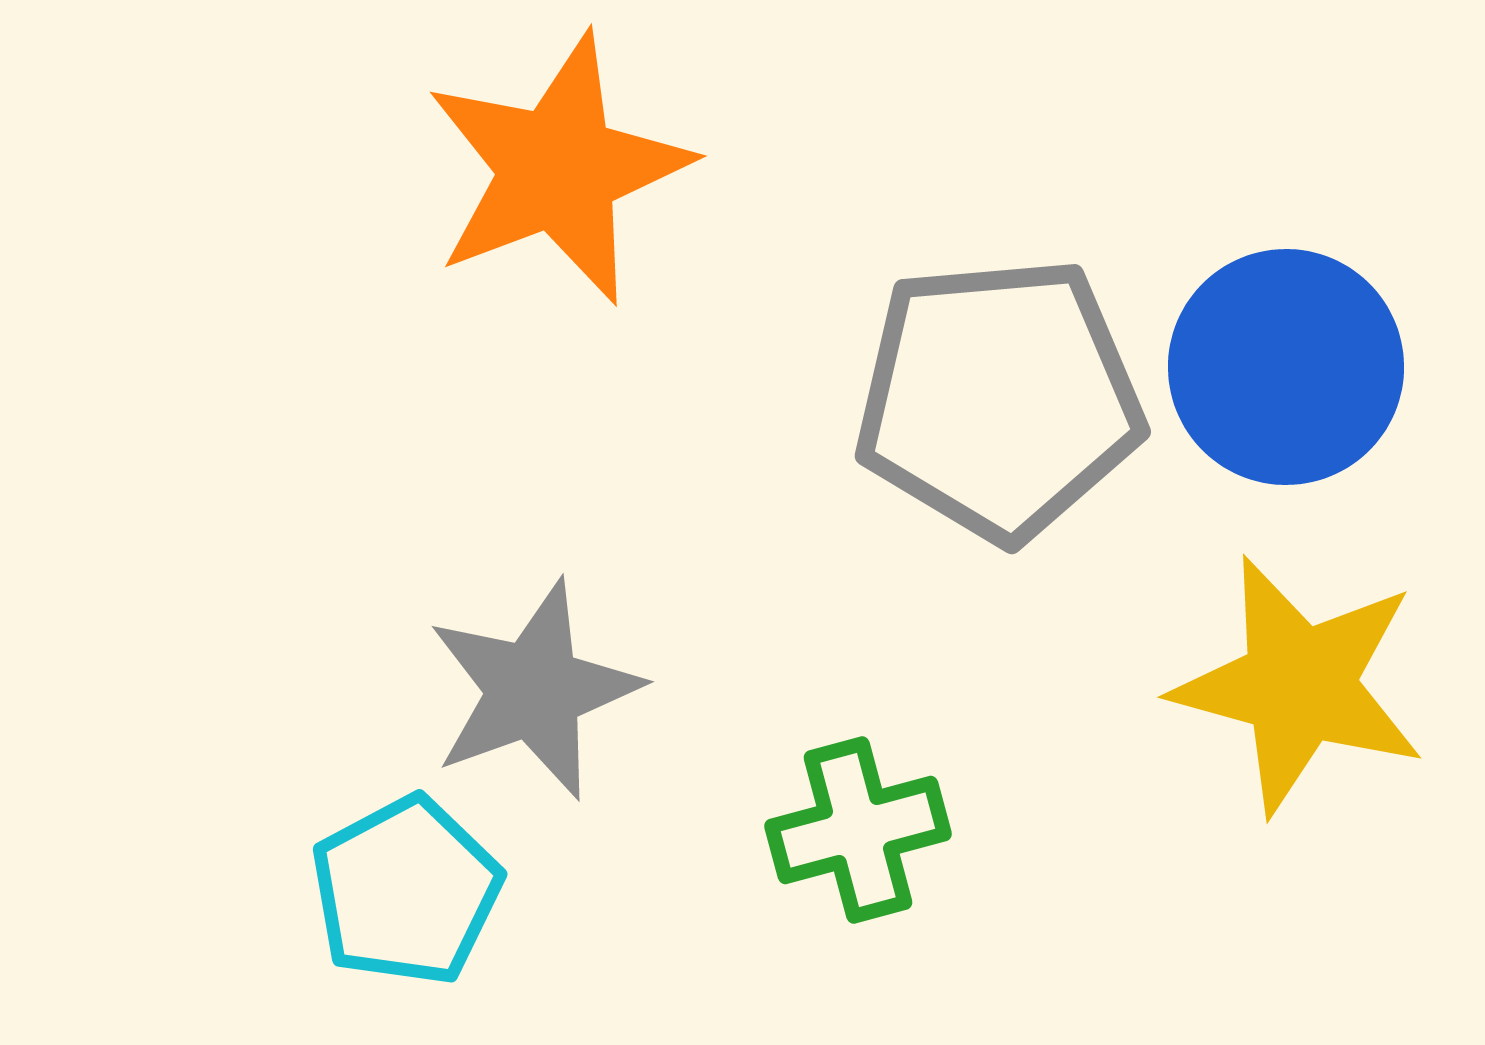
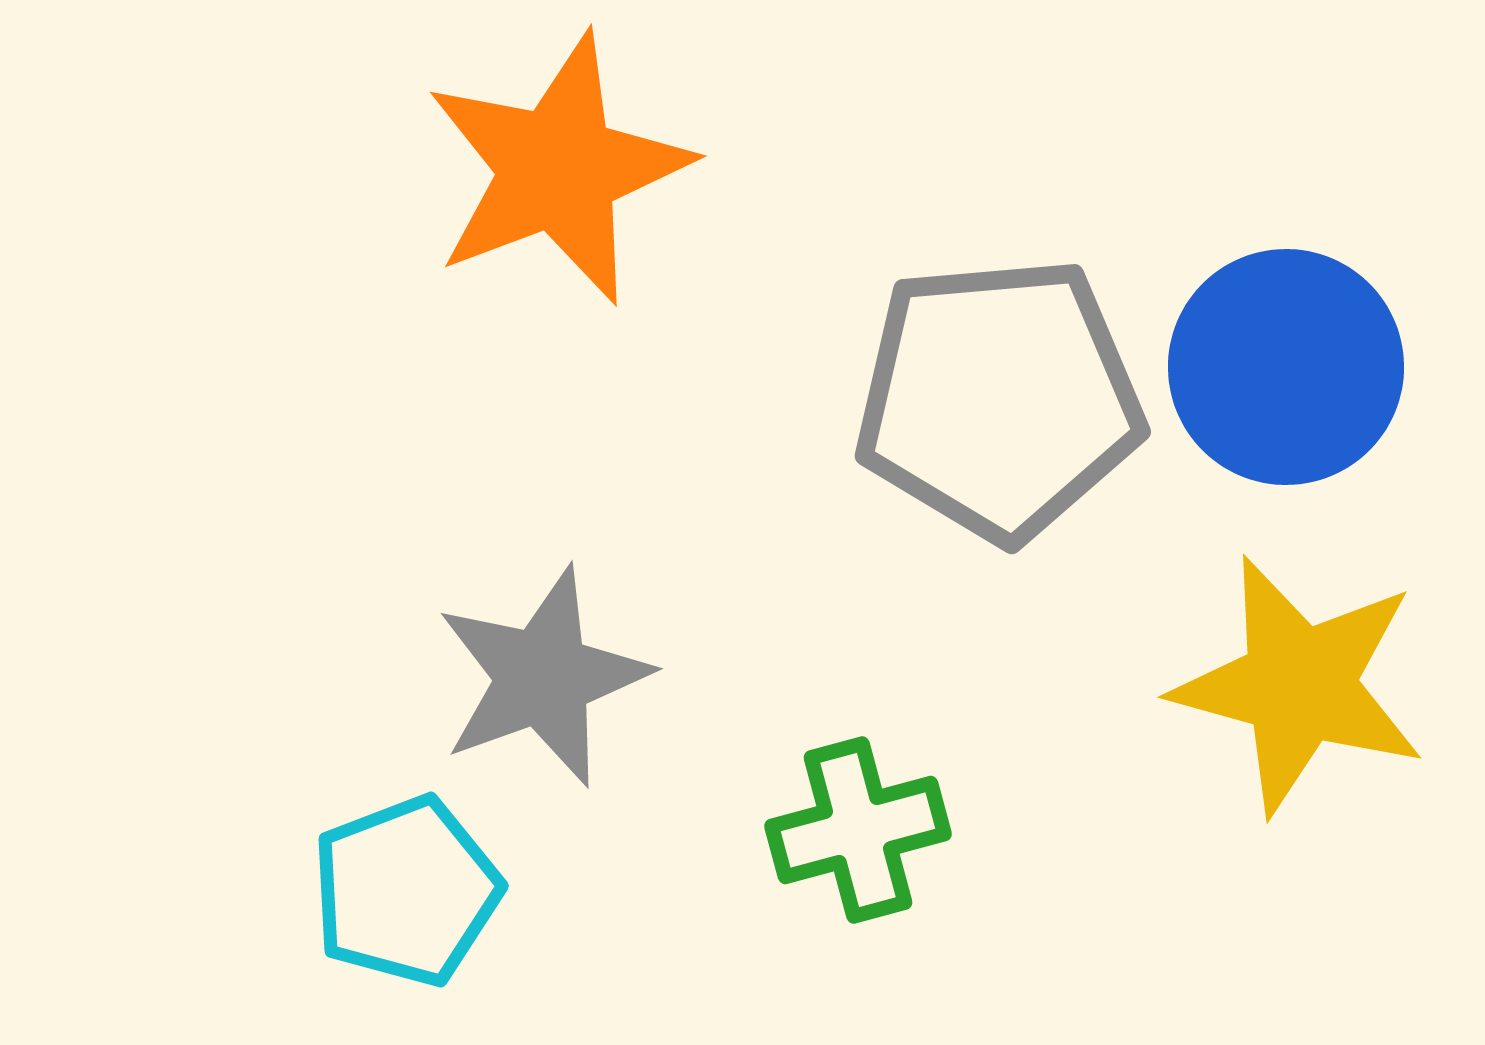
gray star: moved 9 px right, 13 px up
cyan pentagon: rotated 7 degrees clockwise
